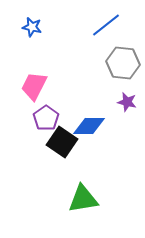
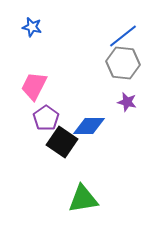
blue line: moved 17 px right, 11 px down
